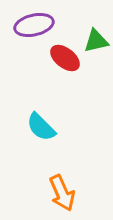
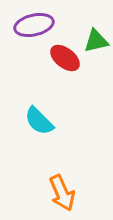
cyan semicircle: moved 2 px left, 6 px up
